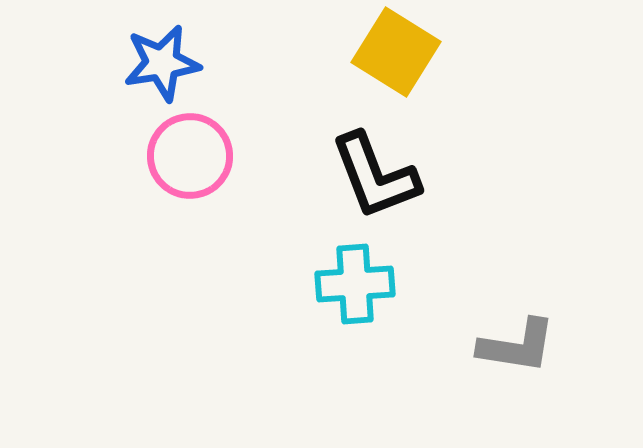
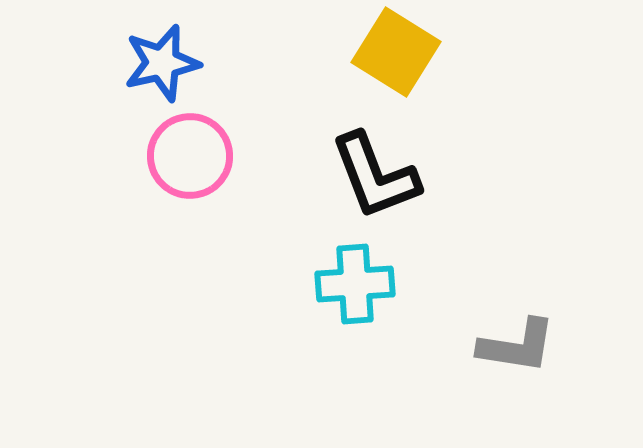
blue star: rotated 4 degrees counterclockwise
